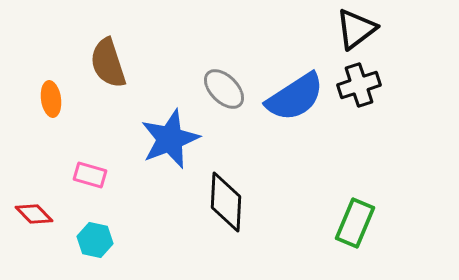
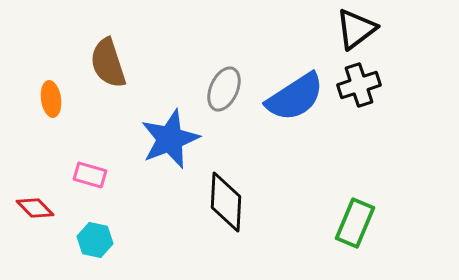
gray ellipse: rotated 69 degrees clockwise
red diamond: moved 1 px right, 6 px up
